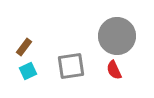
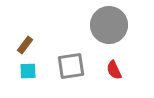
gray circle: moved 8 px left, 11 px up
brown rectangle: moved 1 px right, 2 px up
cyan square: rotated 24 degrees clockwise
